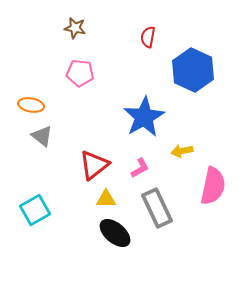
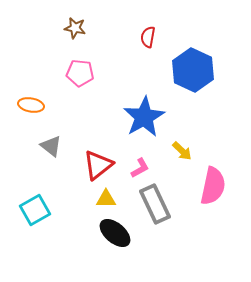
gray triangle: moved 9 px right, 10 px down
yellow arrow: rotated 125 degrees counterclockwise
red triangle: moved 4 px right
gray rectangle: moved 2 px left, 4 px up
